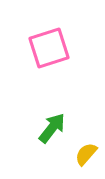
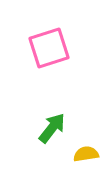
yellow semicircle: rotated 40 degrees clockwise
